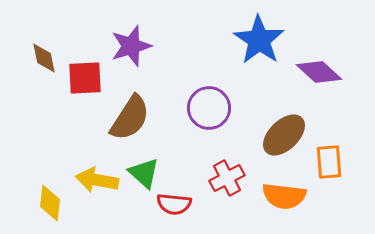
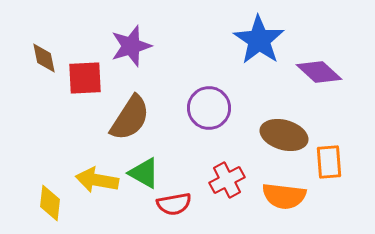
brown ellipse: rotated 60 degrees clockwise
green triangle: rotated 12 degrees counterclockwise
red cross: moved 2 px down
red semicircle: rotated 16 degrees counterclockwise
